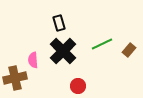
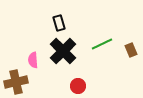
brown rectangle: moved 2 px right; rotated 64 degrees counterclockwise
brown cross: moved 1 px right, 4 px down
